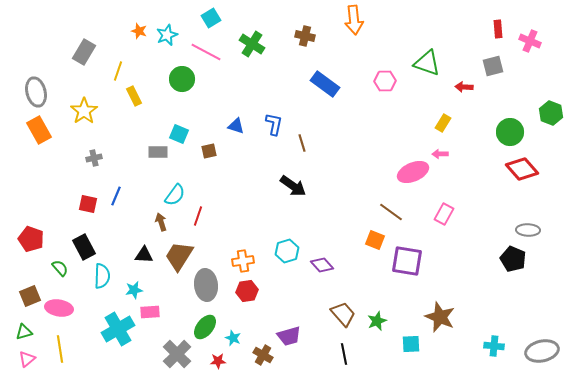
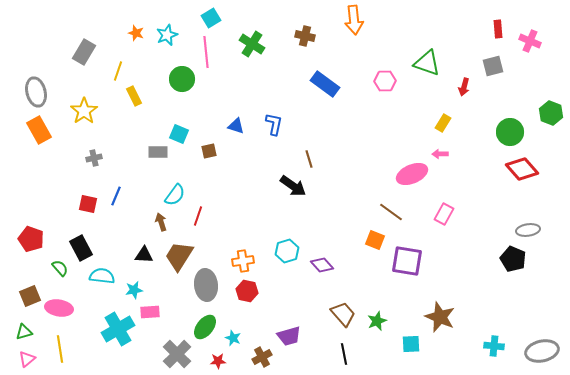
orange star at (139, 31): moved 3 px left, 2 px down
pink line at (206, 52): rotated 56 degrees clockwise
red arrow at (464, 87): rotated 78 degrees counterclockwise
brown line at (302, 143): moved 7 px right, 16 px down
pink ellipse at (413, 172): moved 1 px left, 2 px down
gray ellipse at (528, 230): rotated 10 degrees counterclockwise
black rectangle at (84, 247): moved 3 px left, 1 px down
cyan semicircle at (102, 276): rotated 85 degrees counterclockwise
red hexagon at (247, 291): rotated 20 degrees clockwise
brown cross at (263, 355): moved 1 px left, 2 px down; rotated 30 degrees clockwise
